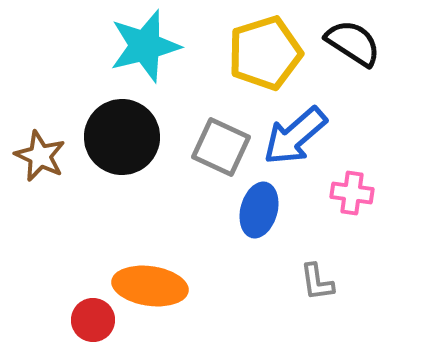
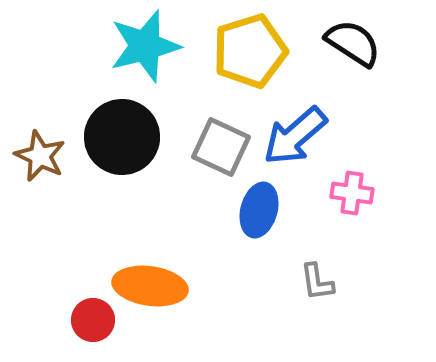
yellow pentagon: moved 15 px left, 2 px up
